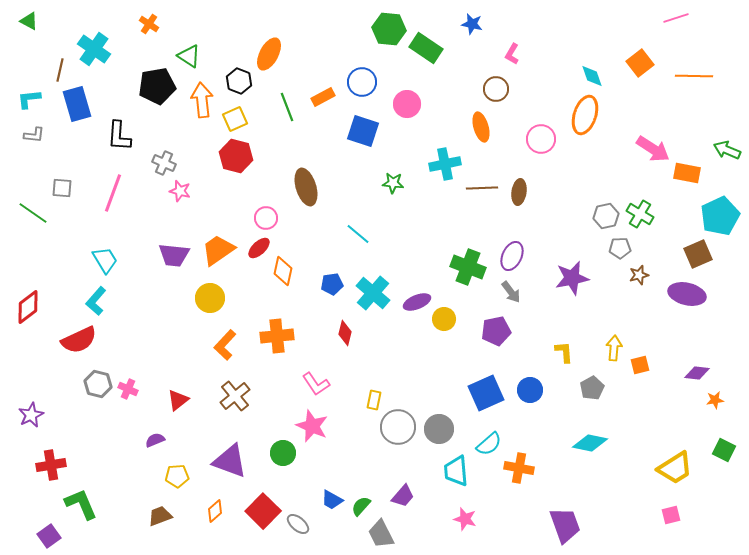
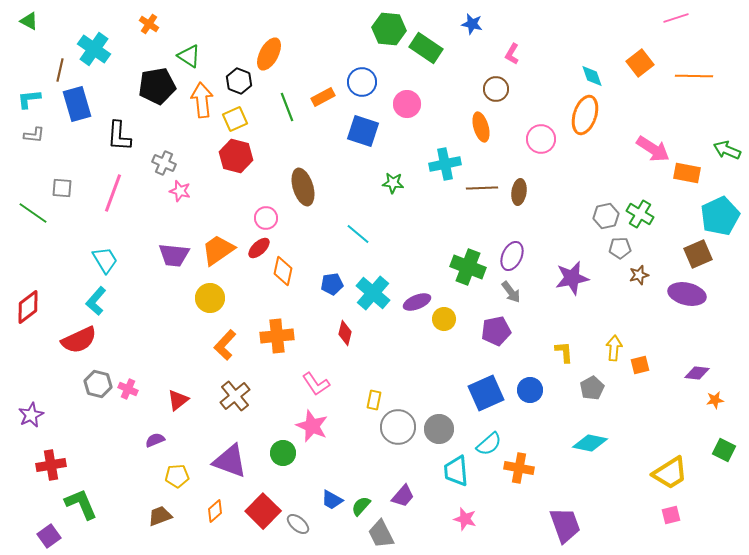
brown ellipse at (306, 187): moved 3 px left
yellow trapezoid at (675, 468): moved 5 px left, 5 px down
